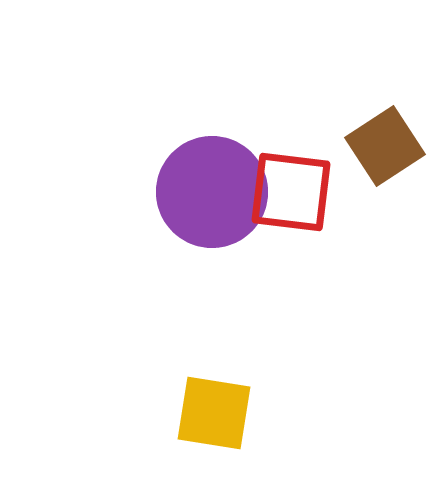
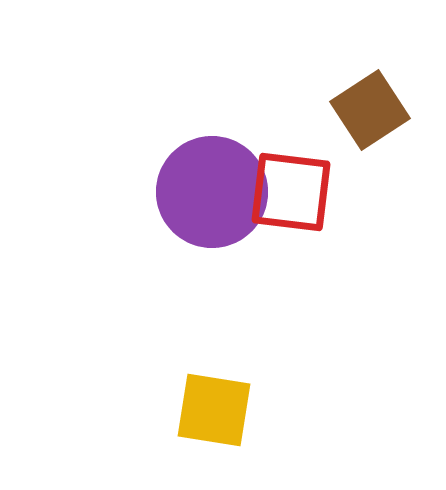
brown square: moved 15 px left, 36 px up
yellow square: moved 3 px up
